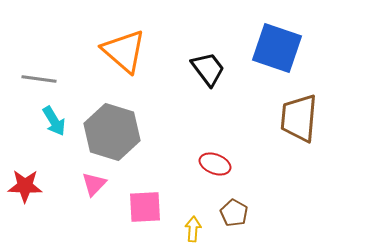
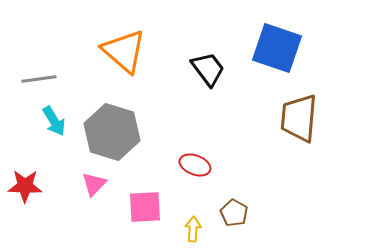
gray line: rotated 16 degrees counterclockwise
red ellipse: moved 20 px left, 1 px down
